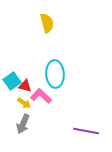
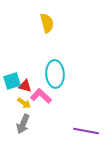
cyan square: rotated 18 degrees clockwise
